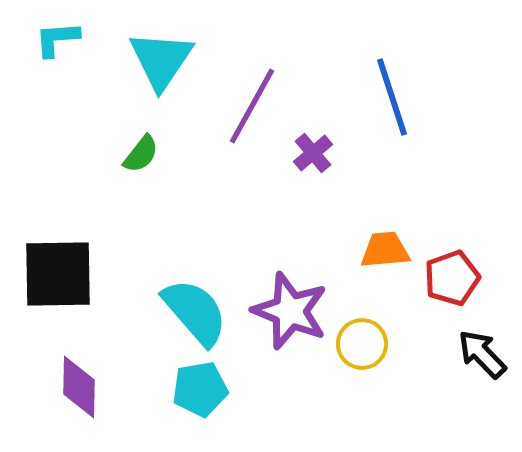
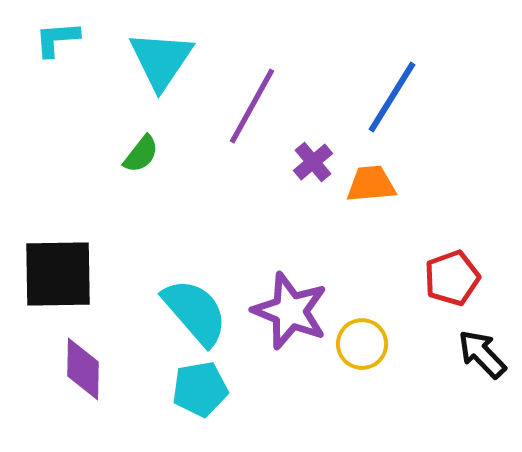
blue line: rotated 50 degrees clockwise
purple cross: moved 9 px down
orange trapezoid: moved 14 px left, 66 px up
purple diamond: moved 4 px right, 18 px up
